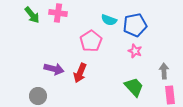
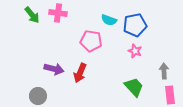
pink pentagon: rotated 30 degrees counterclockwise
